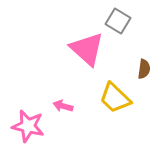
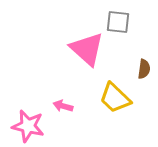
gray square: moved 1 px down; rotated 25 degrees counterclockwise
